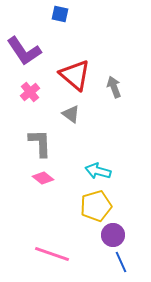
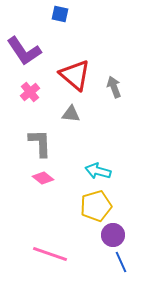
gray triangle: rotated 30 degrees counterclockwise
pink line: moved 2 px left
